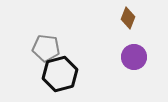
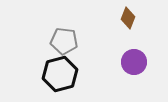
gray pentagon: moved 18 px right, 7 px up
purple circle: moved 5 px down
